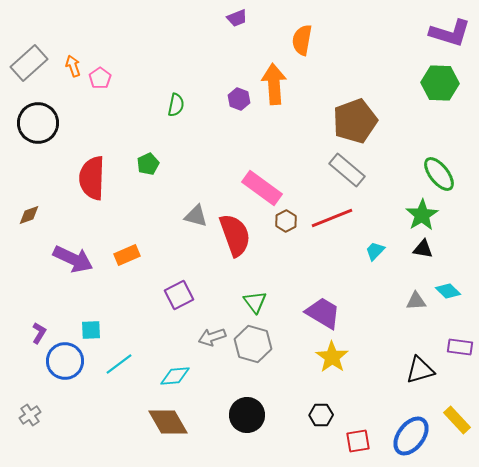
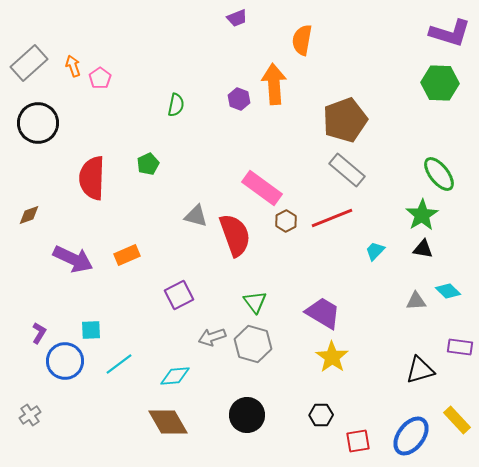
brown pentagon at (355, 121): moved 10 px left, 1 px up
